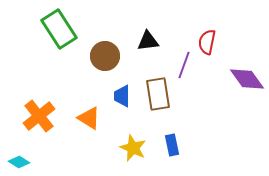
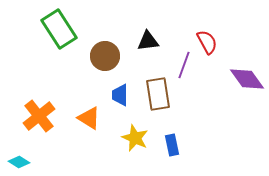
red semicircle: rotated 140 degrees clockwise
blue trapezoid: moved 2 px left, 1 px up
yellow star: moved 2 px right, 10 px up
